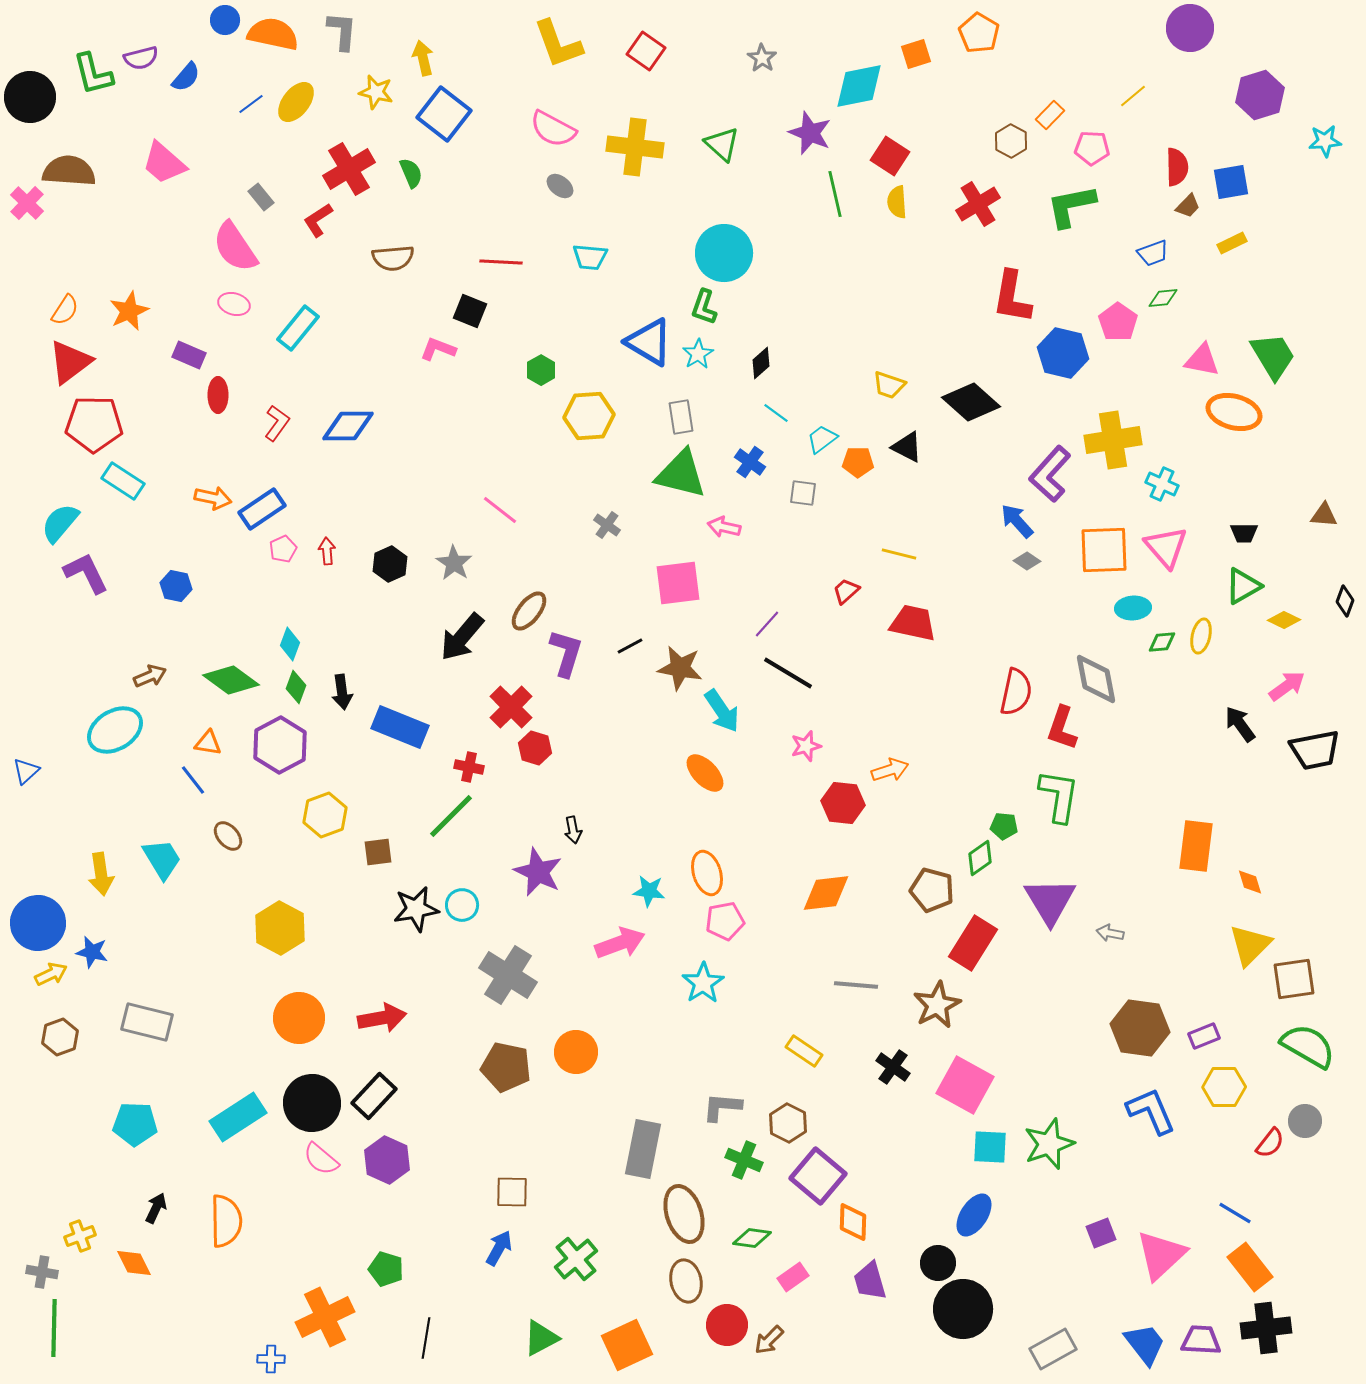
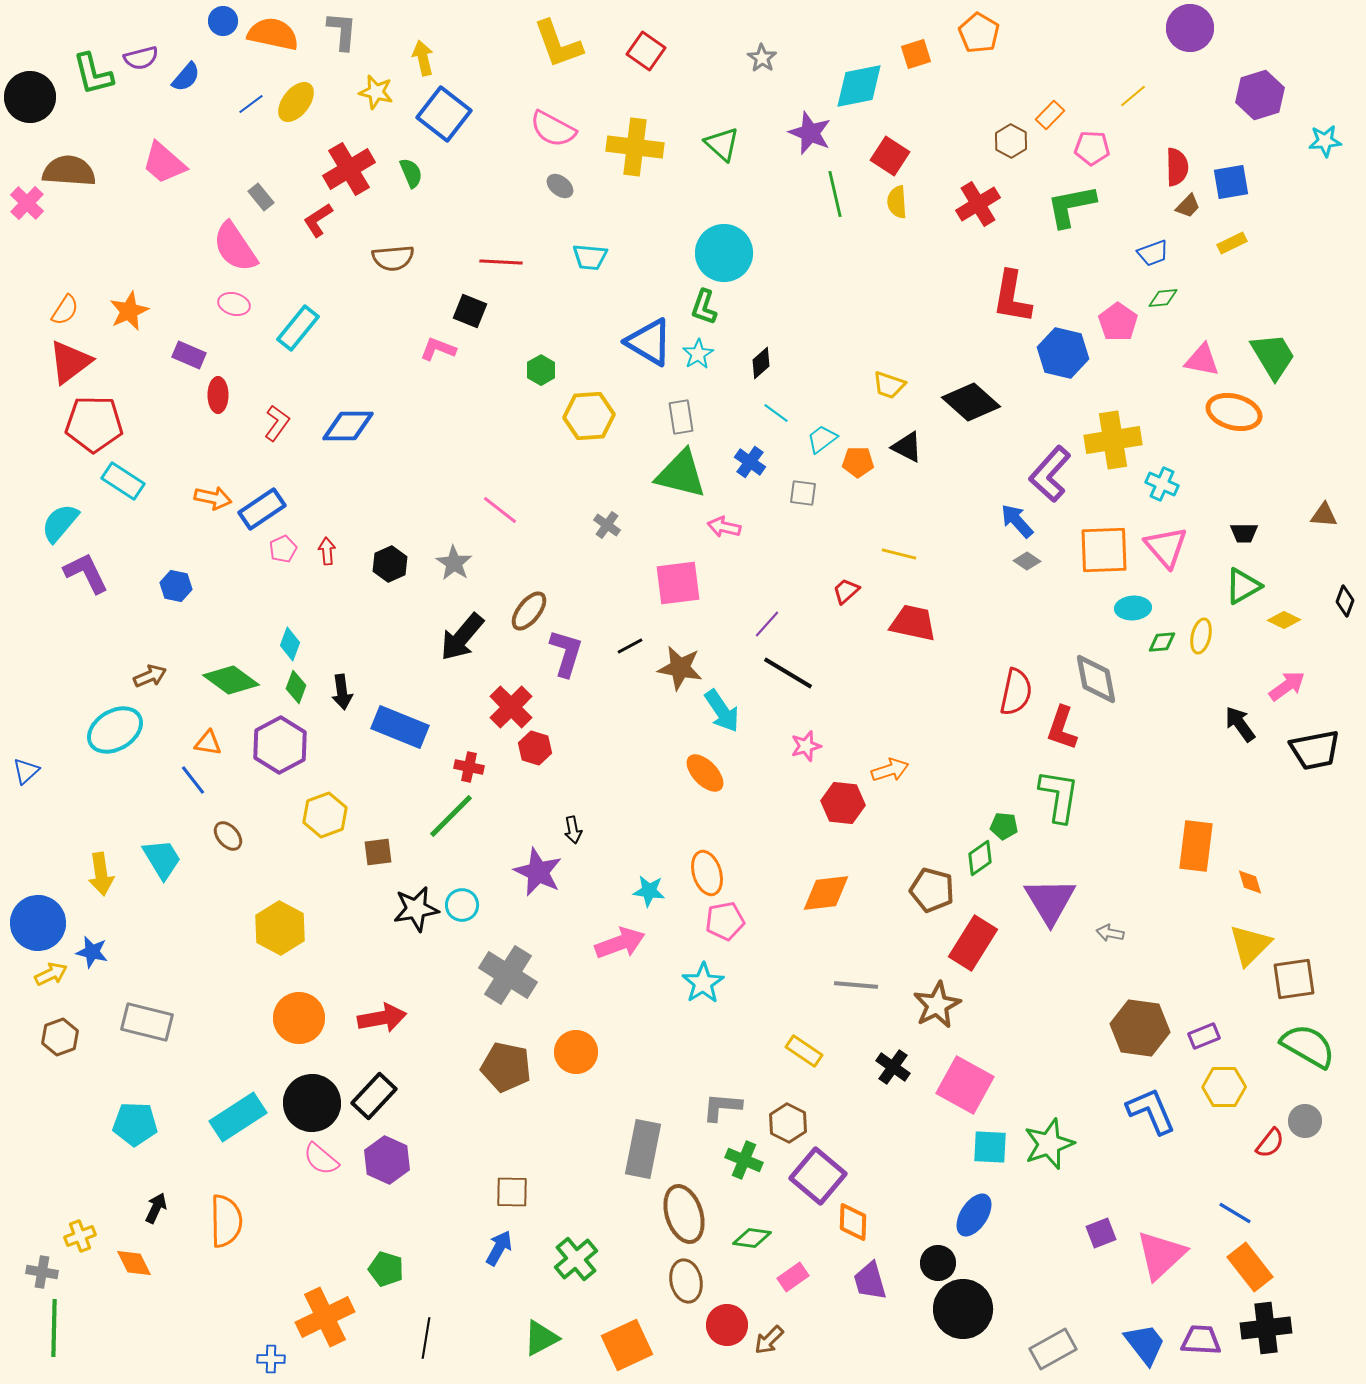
blue circle at (225, 20): moved 2 px left, 1 px down
